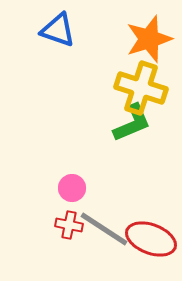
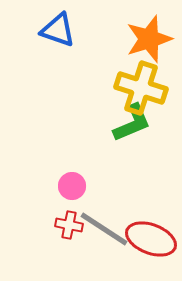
pink circle: moved 2 px up
